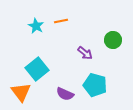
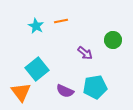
cyan pentagon: moved 2 px down; rotated 25 degrees counterclockwise
purple semicircle: moved 3 px up
